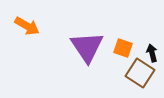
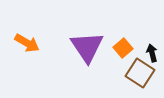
orange arrow: moved 17 px down
orange square: rotated 30 degrees clockwise
